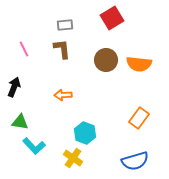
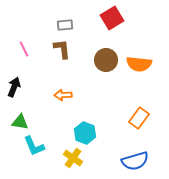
cyan L-shape: rotated 20 degrees clockwise
